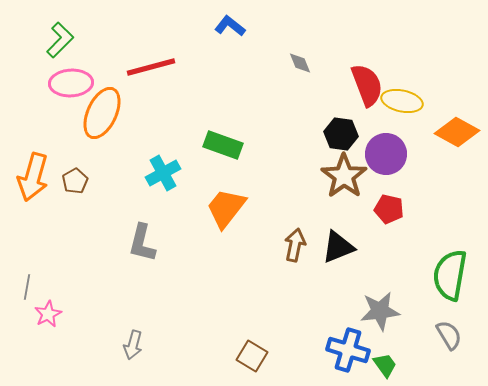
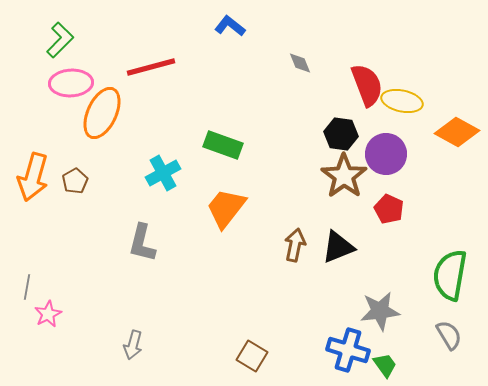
red pentagon: rotated 12 degrees clockwise
